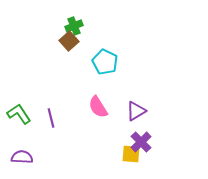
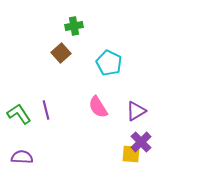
green cross: rotated 12 degrees clockwise
brown square: moved 8 px left, 12 px down
cyan pentagon: moved 4 px right, 1 px down
purple line: moved 5 px left, 8 px up
